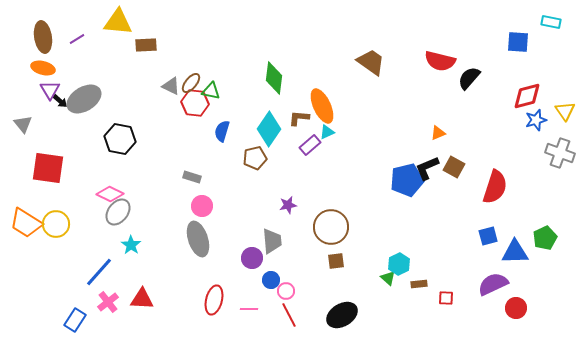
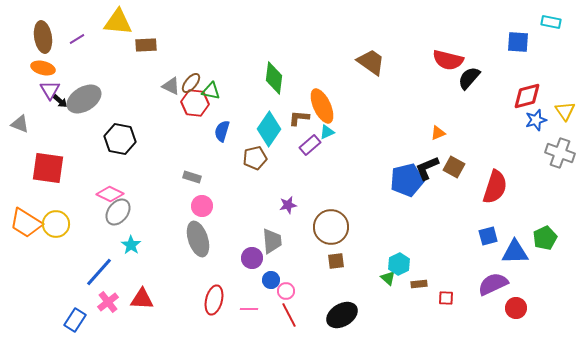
red semicircle at (440, 61): moved 8 px right, 1 px up
gray triangle at (23, 124): moved 3 px left; rotated 30 degrees counterclockwise
